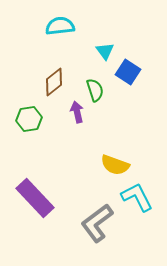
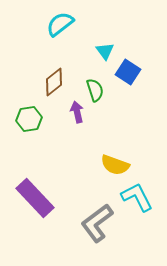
cyan semicircle: moved 2 px up; rotated 32 degrees counterclockwise
